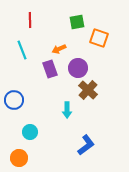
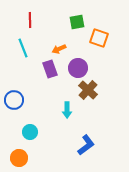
cyan line: moved 1 px right, 2 px up
